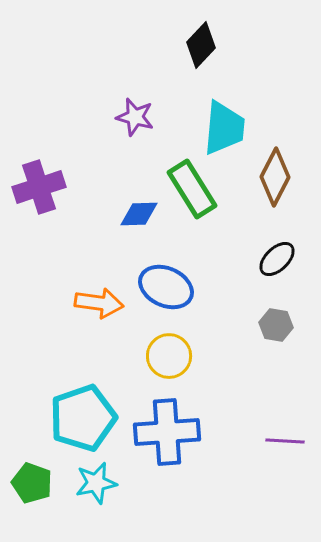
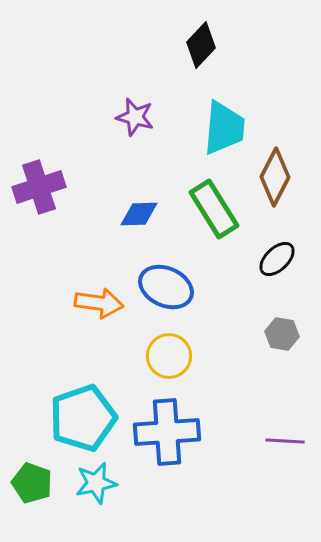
green rectangle: moved 22 px right, 20 px down
gray hexagon: moved 6 px right, 9 px down
